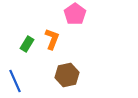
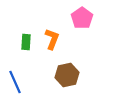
pink pentagon: moved 7 px right, 4 px down
green rectangle: moved 1 px left, 2 px up; rotated 28 degrees counterclockwise
blue line: moved 1 px down
